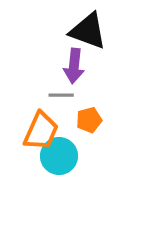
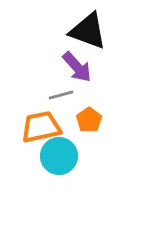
purple arrow: moved 3 px right, 1 px down; rotated 48 degrees counterclockwise
gray line: rotated 15 degrees counterclockwise
orange pentagon: rotated 20 degrees counterclockwise
orange trapezoid: moved 4 px up; rotated 126 degrees counterclockwise
